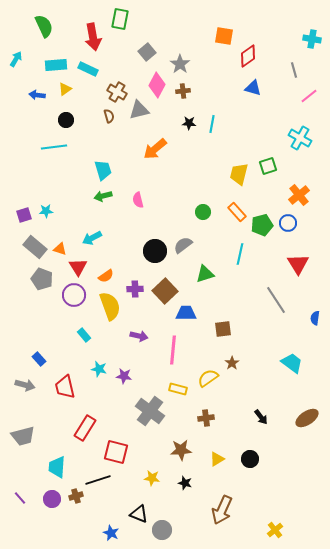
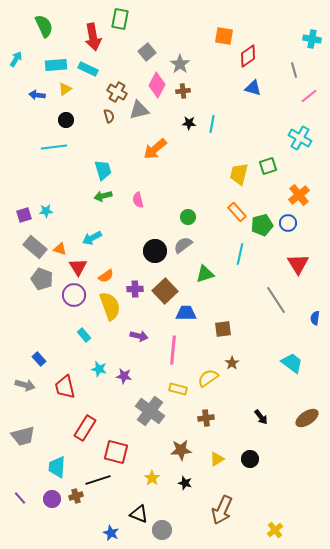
green circle at (203, 212): moved 15 px left, 5 px down
yellow star at (152, 478): rotated 28 degrees clockwise
